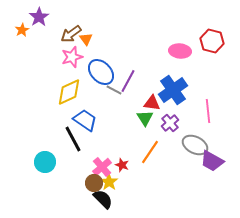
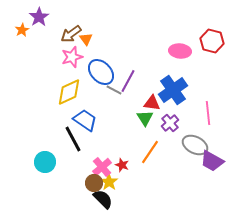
pink line: moved 2 px down
